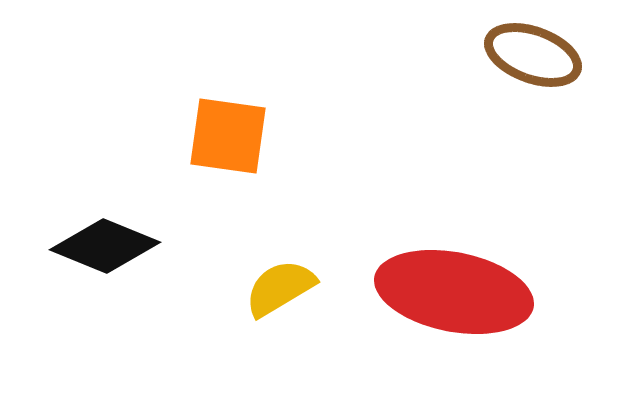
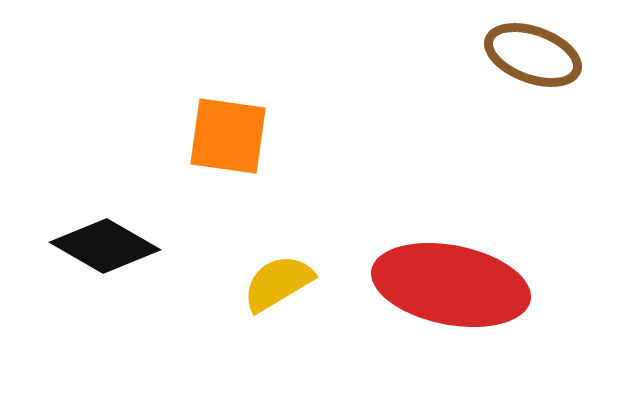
black diamond: rotated 8 degrees clockwise
yellow semicircle: moved 2 px left, 5 px up
red ellipse: moved 3 px left, 7 px up
